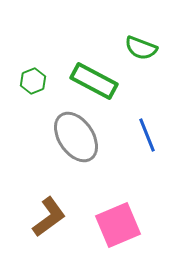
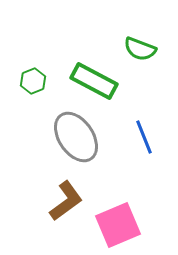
green semicircle: moved 1 px left, 1 px down
blue line: moved 3 px left, 2 px down
brown L-shape: moved 17 px right, 16 px up
